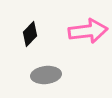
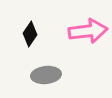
black diamond: rotated 10 degrees counterclockwise
